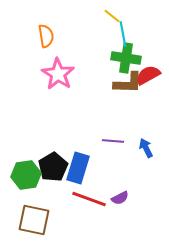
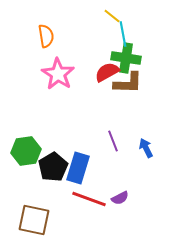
red semicircle: moved 41 px left, 3 px up
purple line: rotated 65 degrees clockwise
green hexagon: moved 24 px up
